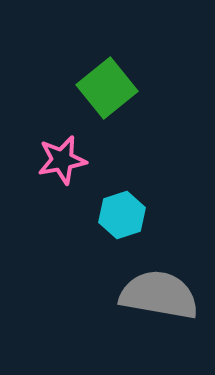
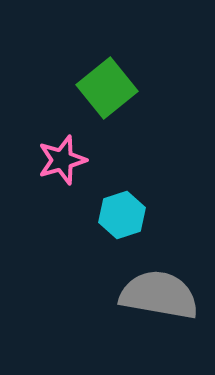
pink star: rotated 6 degrees counterclockwise
